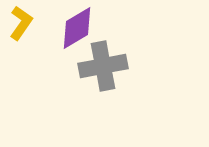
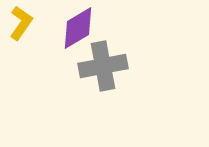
purple diamond: moved 1 px right
